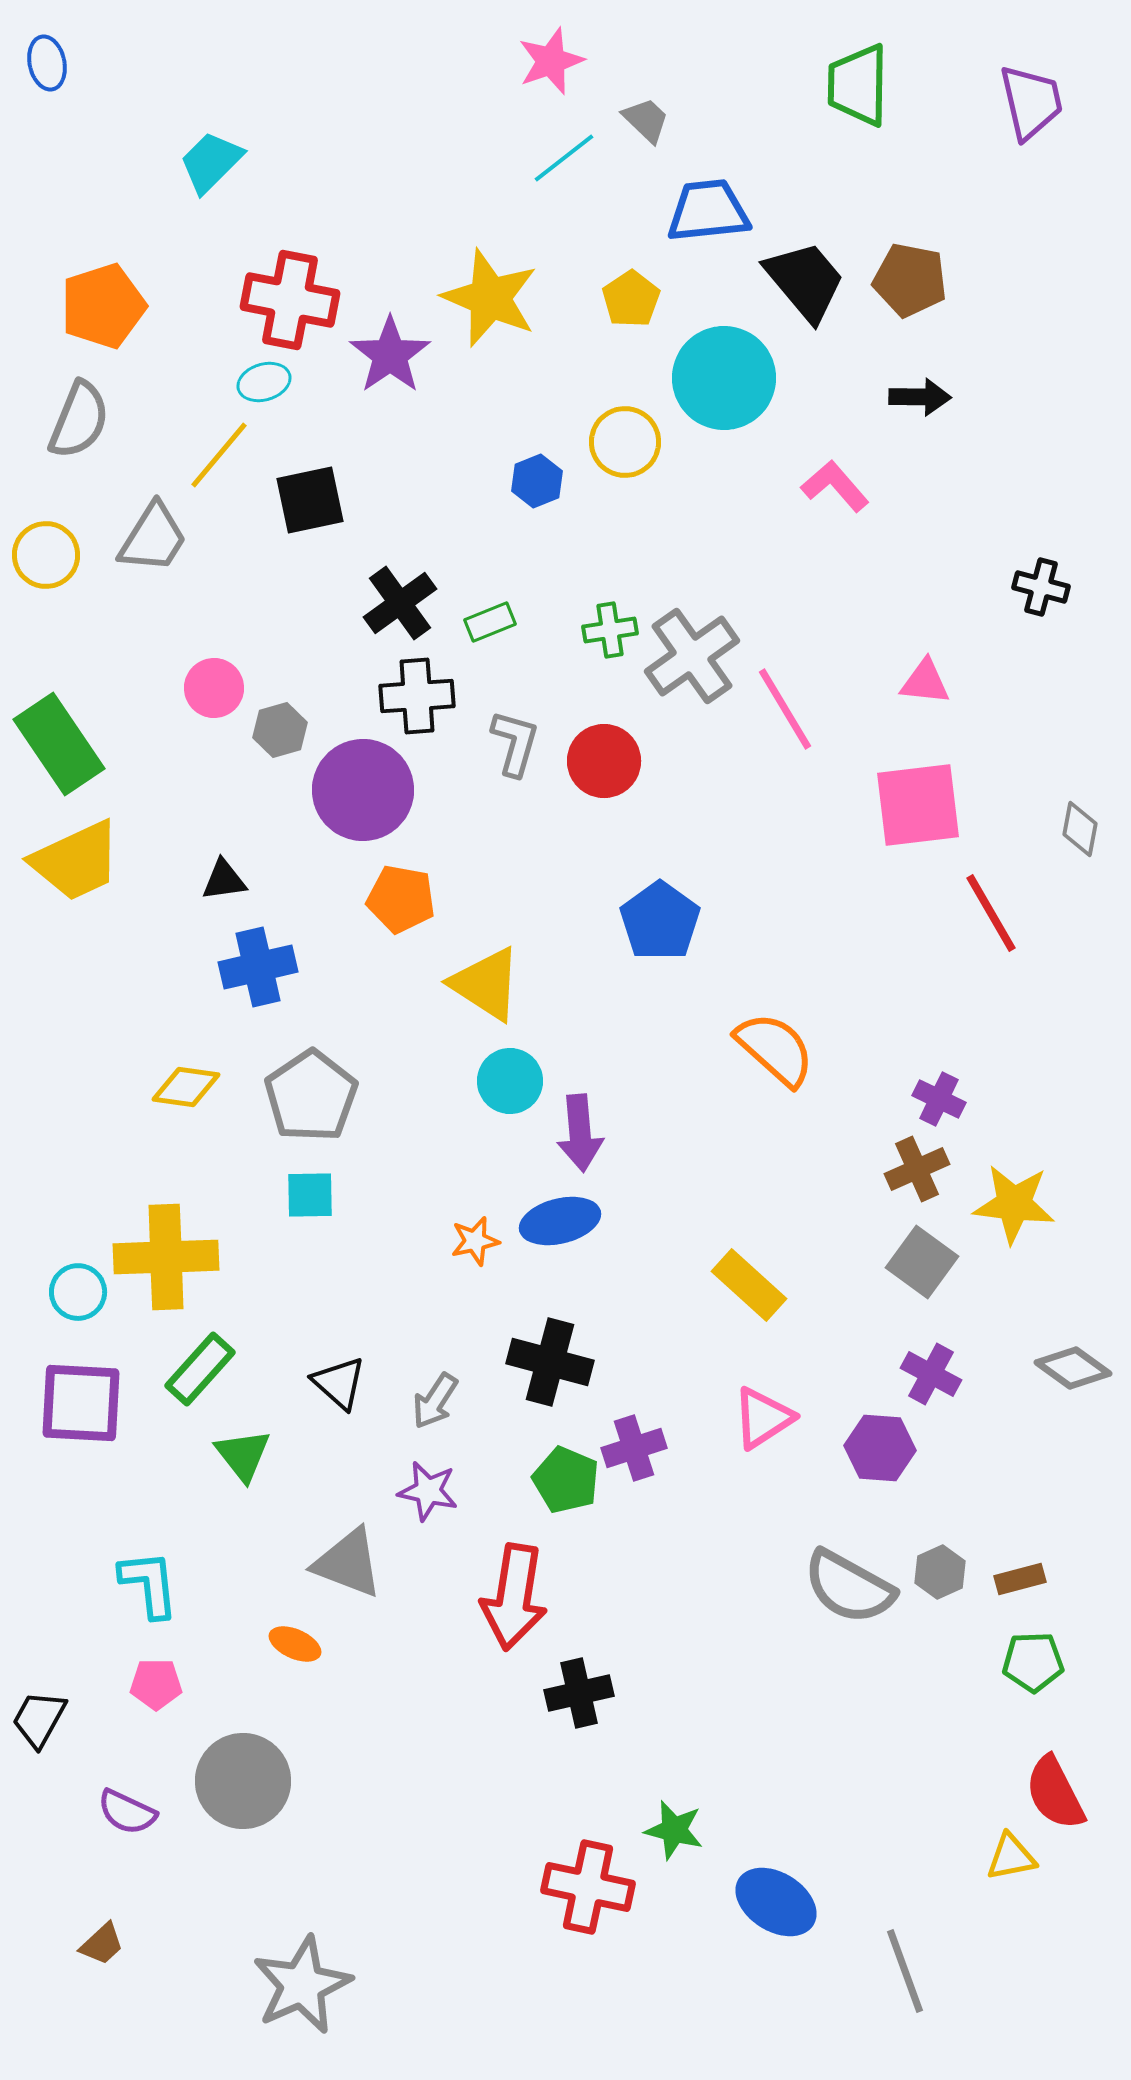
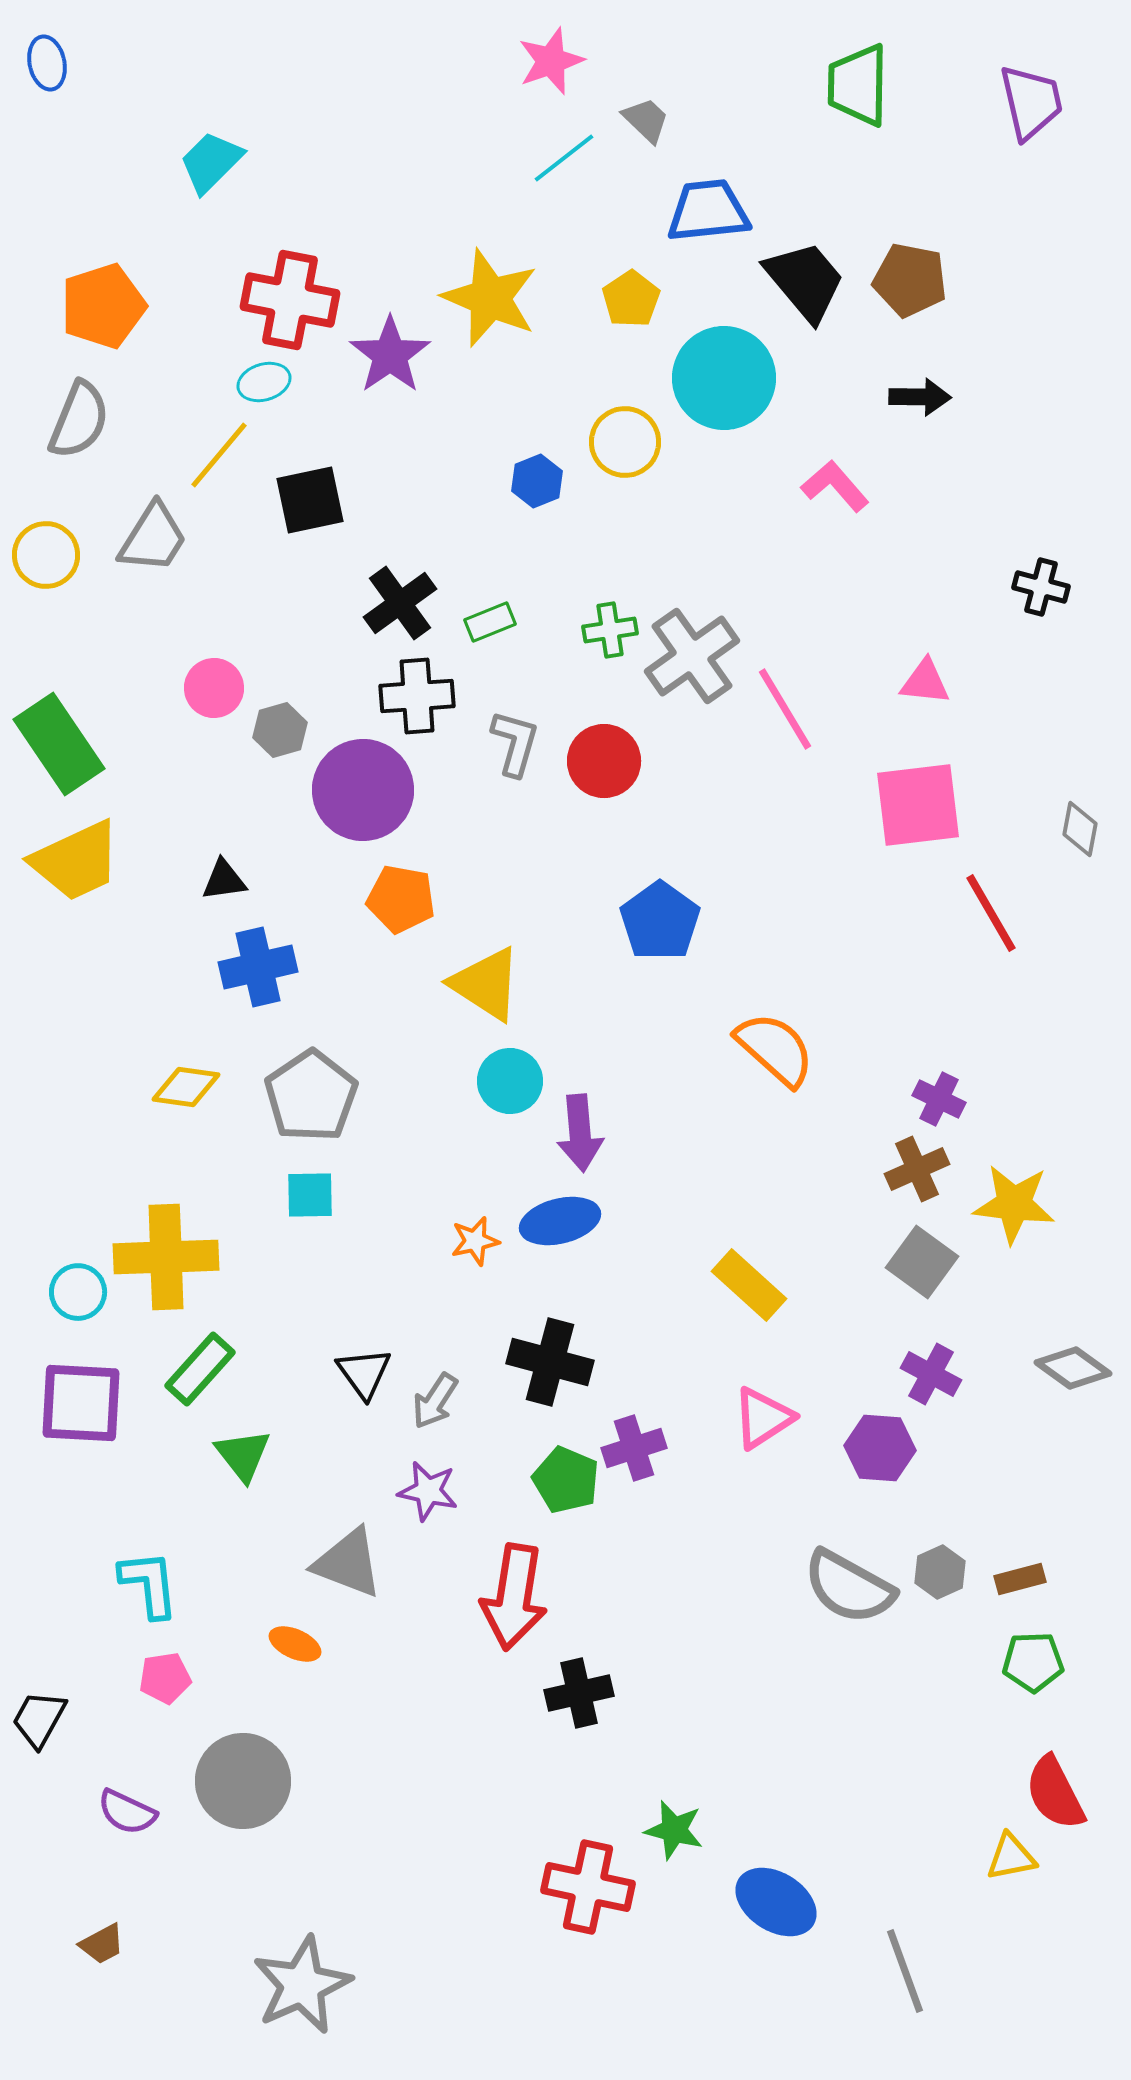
black triangle at (339, 1383): moved 25 px right, 10 px up; rotated 12 degrees clockwise
pink pentagon at (156, 1684): moved 9 px right, 6 px up; rotated 9 degrees counterclockwise
brown trapezoid at (102, 1944): rotated 15 degrees clockwise
